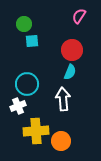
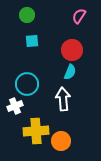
green circle: moved 3 px right, 9 px up
white cross: moved 3 px left
